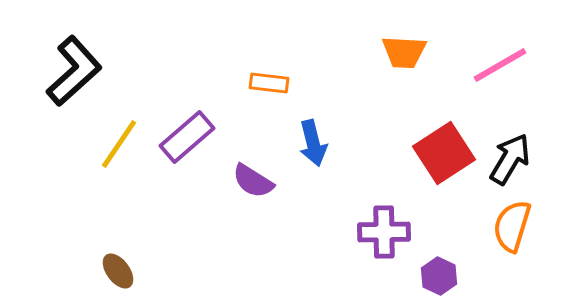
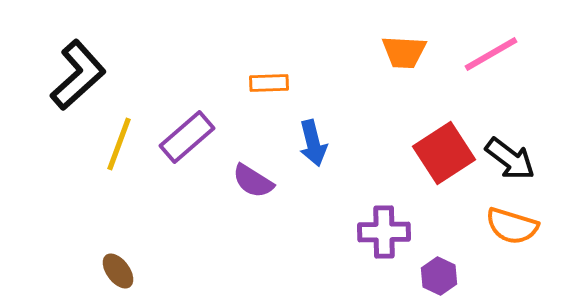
pink line: moved 9 px left, 11 px up
black L-shape: moved 4 px right, 4 px down
orange rectangle: rotated 9 degrees counterclockwise
yellow line: rotated 14 degrees counterclockwise
black arrow: rotated 96 degrees clockwise
orange semicircle: rotated 90 degrees counterclockwise
